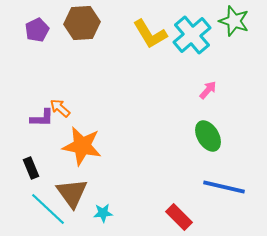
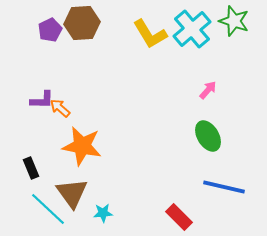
purple pentagon: moved 13 px right
cyan cross: moved 6 px up
purple L-shape: moved 18 px up
